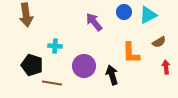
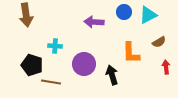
purple arrow: rotated 48 degrees counterclockwise
purple circle: moved 2 px up
brown line: moved 1 px left, 1 px up
